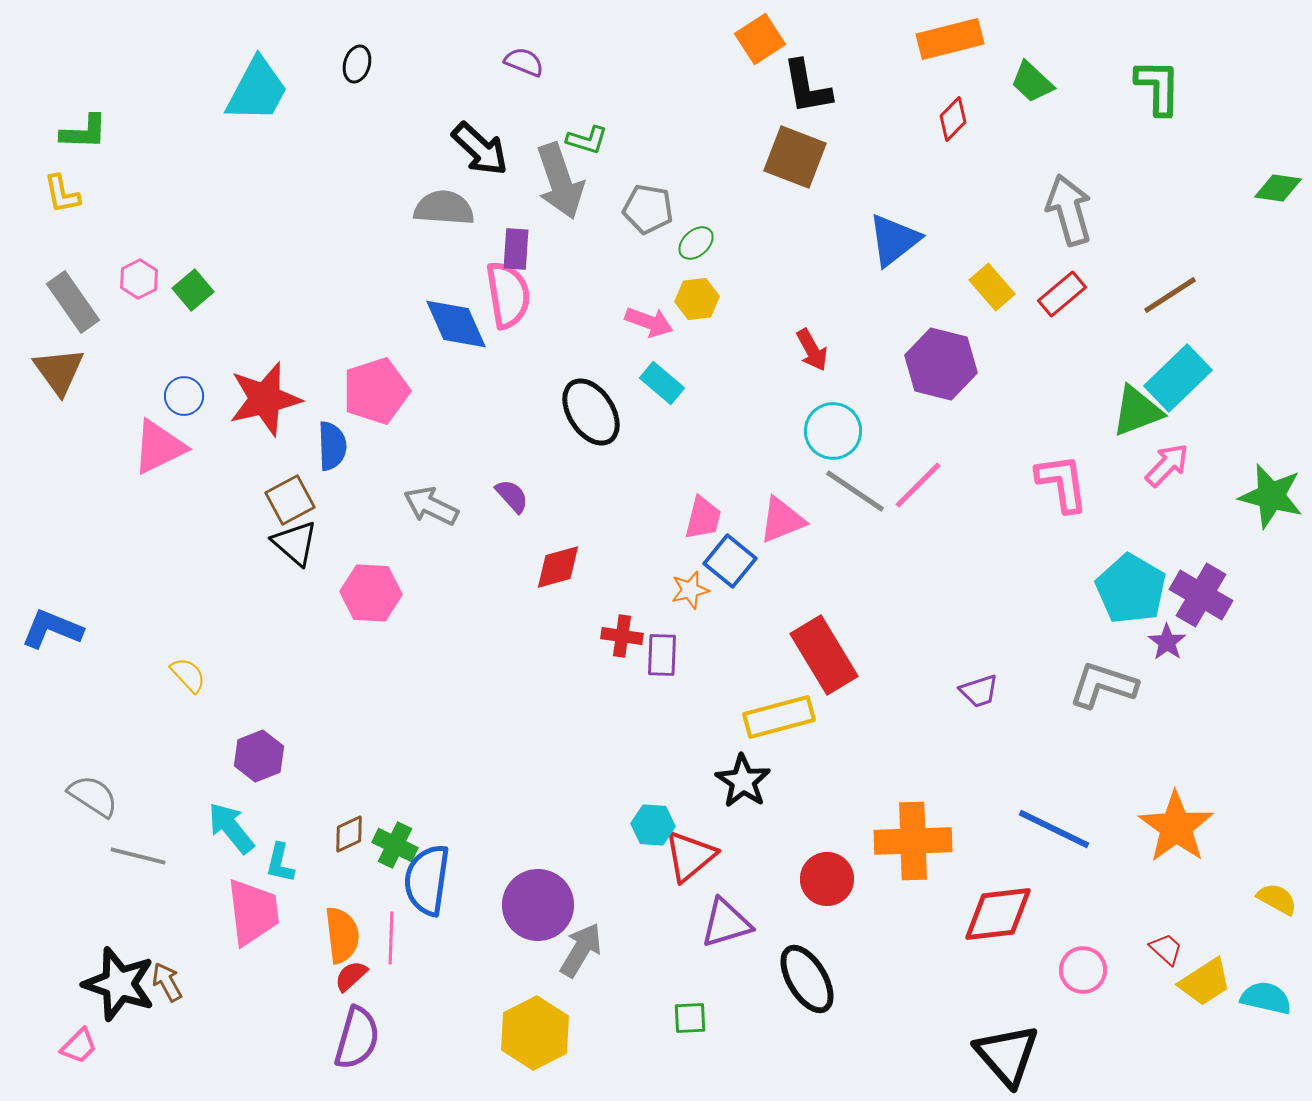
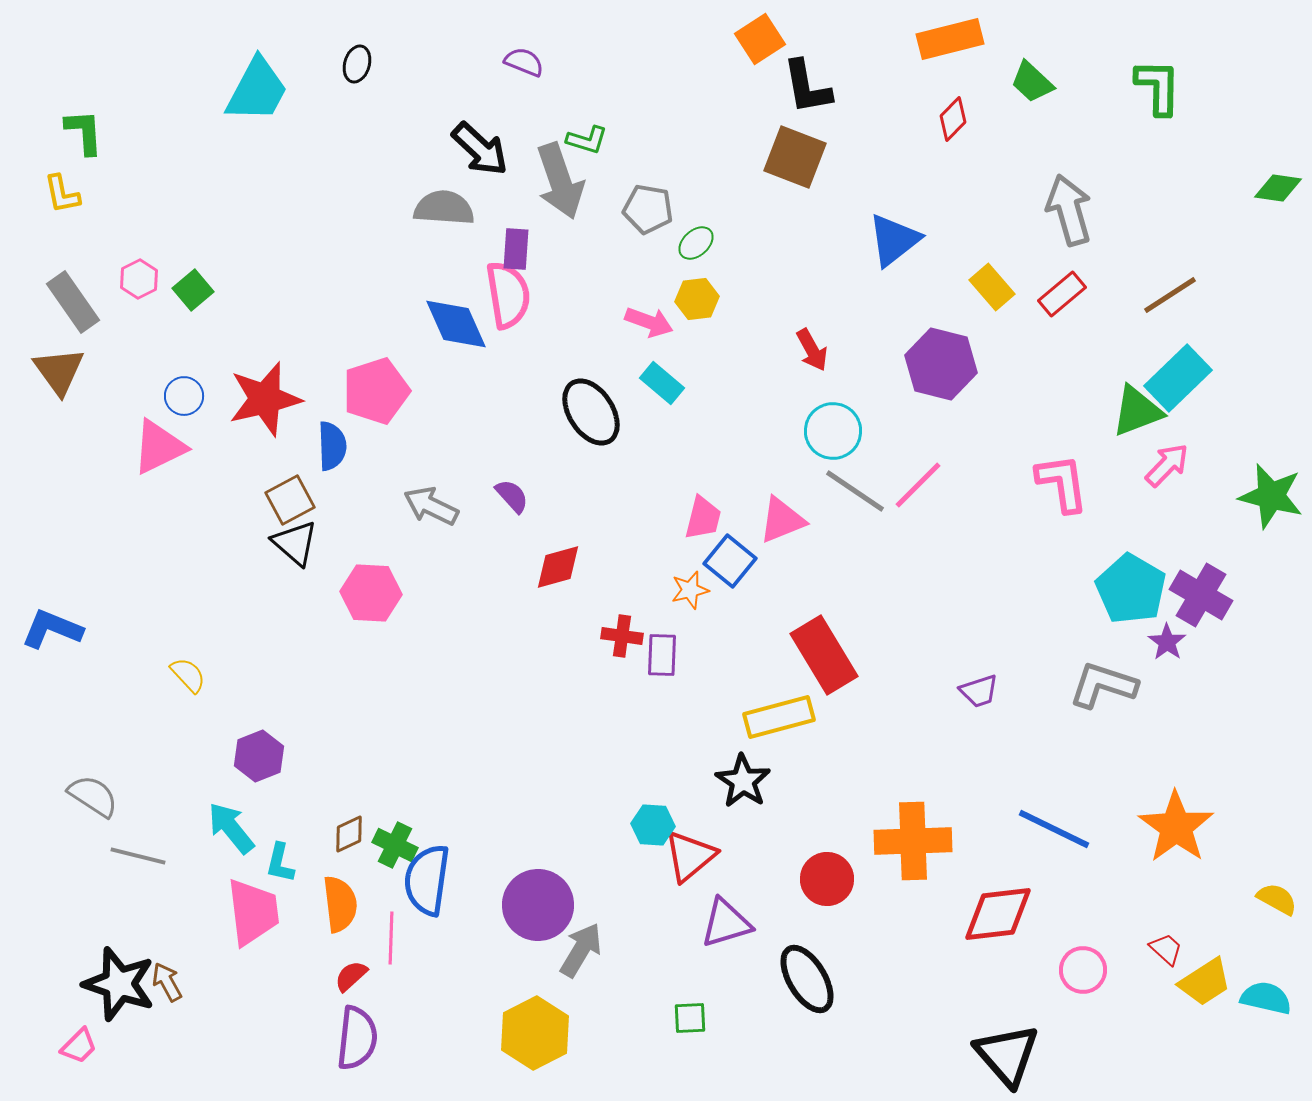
green L-shape at (84, 132): rotated 96 degrees counterclockwise
orange semicircle at (342, 935): moved 2 px left, 31 px up
purple semicircle at (357, 1038): rotated 10 degrees counterclockwise
